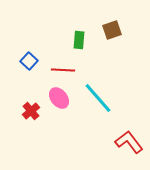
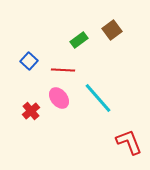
brown square: rotated 18 degrees counterclockwise
green rectangle: rotated 48 degrees clockwise
red L-shape: rotated 16 degrees clockwise
